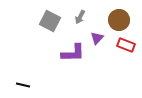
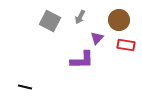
red rectangle: rotated 12 degrees counterclockwise
purple L-shape: moved 9 px right, 7 px down
black line: moved 2 px right, 2 px down
